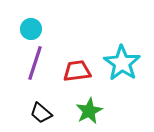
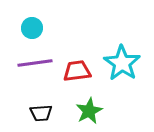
cyan circle: moved 1 px right, 1 px up
purple line: rotated 64 degrees clockwise
black trapezoid: rotated 45 degrees counterclockwise
